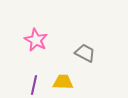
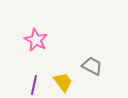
gray trapezoid: moved 7 px right, 13 px down
yellow trapezoid: rotated 50 degrees clockwise
